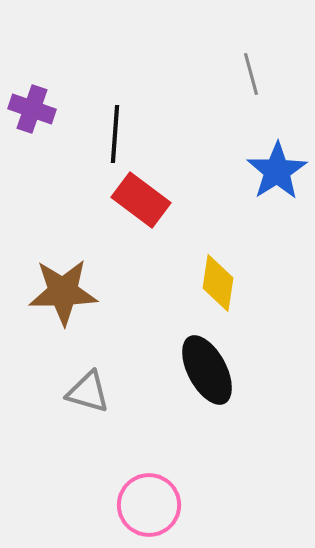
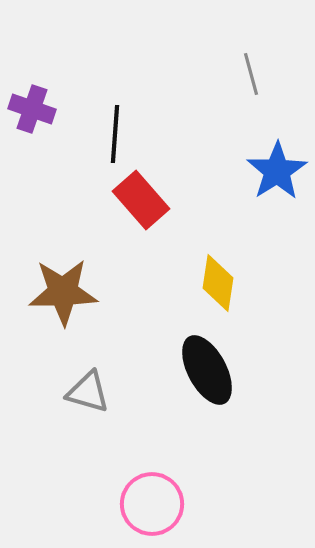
red rectangle: rotated 12 degrees clockwise
pink circle: moved 3 px right, 1 px up
